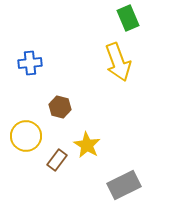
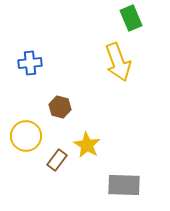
green rectangle: moved 3 px right
gray rectangle: rotated 28 degrees clockwise
